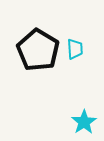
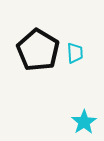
cyan trapezoid: moved 4 px down
